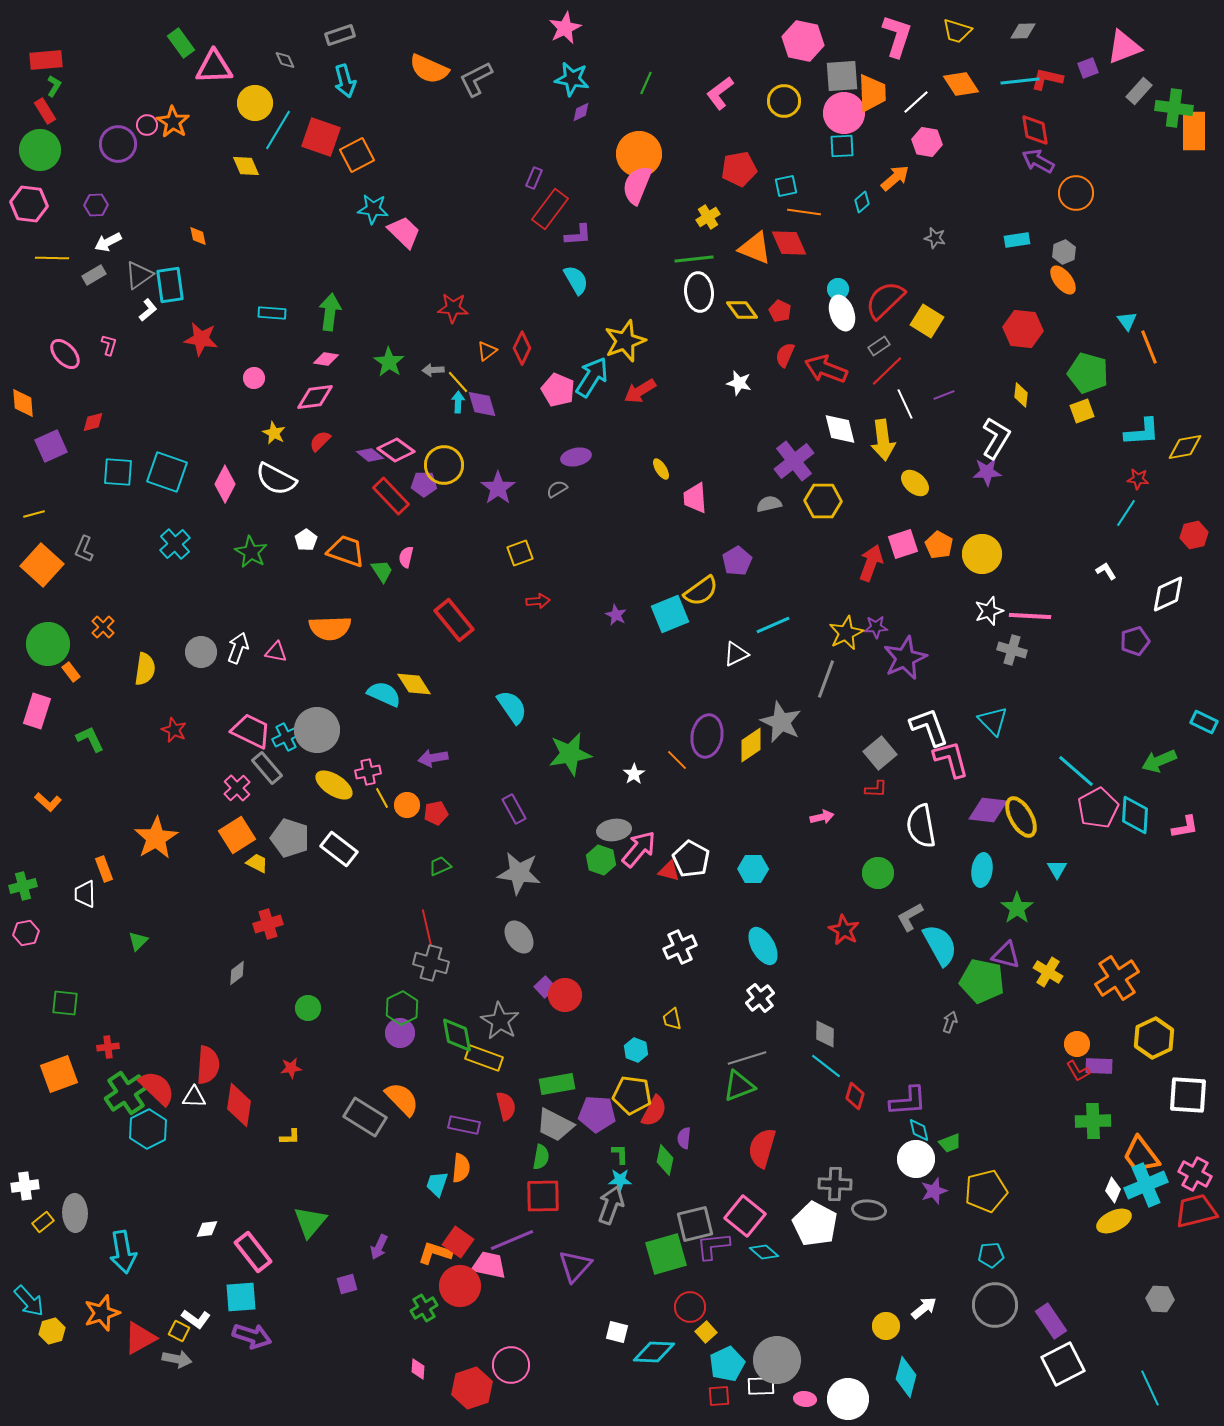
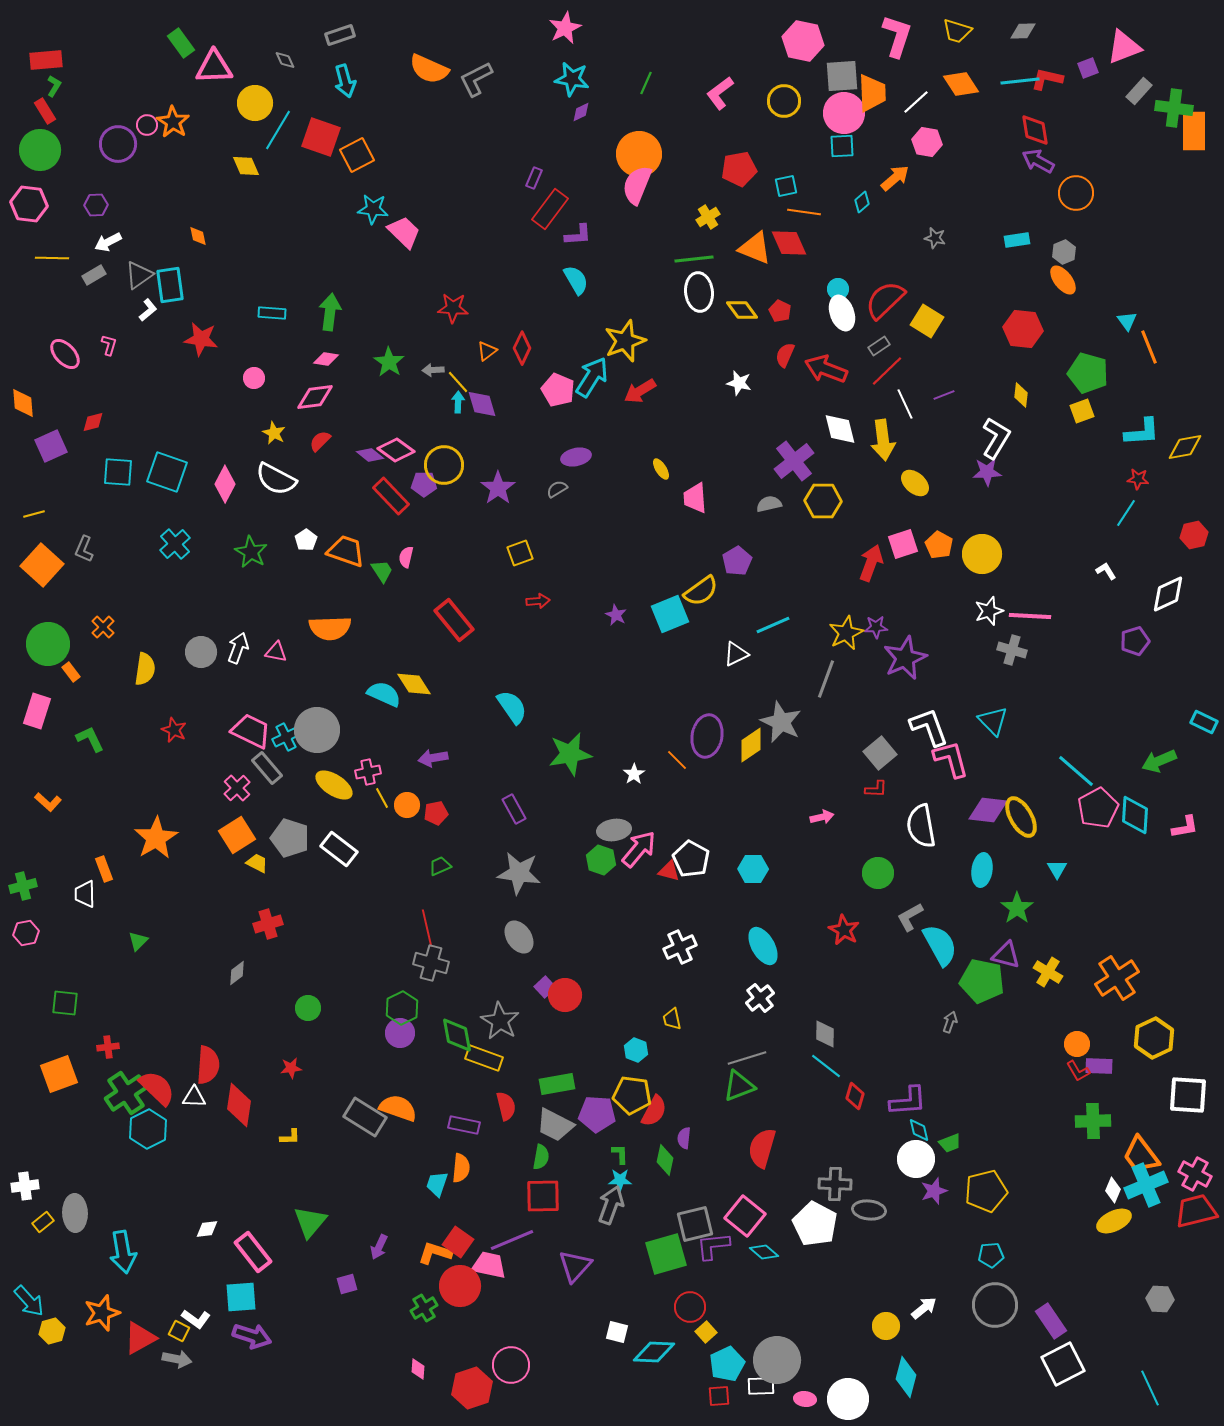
orange semicircle at (402, 1099): moved 4 px left, 9 px down; rotated 27 degrees counterclockwise
